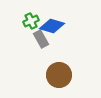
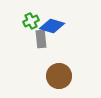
gray rectangle: rotated 24 degrees clockwise
brown circle: moved 1 px down
